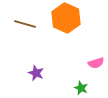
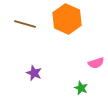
orange hexagon: moved 1 px right, 1 px down
purple star: moved 2 px left
